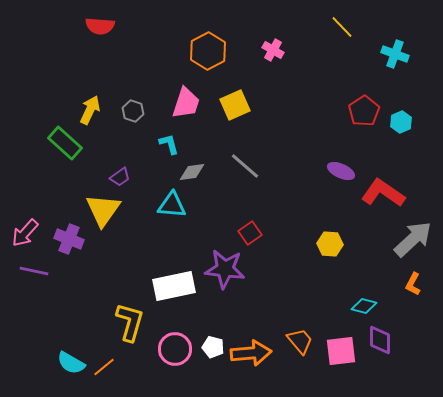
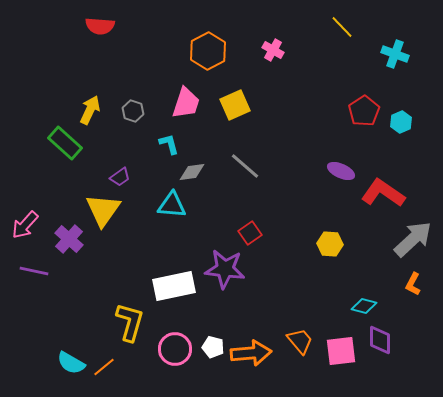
pink arrow: moved 8 px up
purple cross: rotated 20 degrees clockwise
